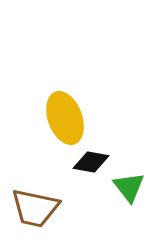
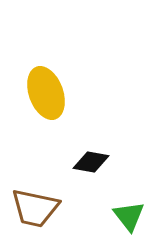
yellow ellipse: moved 19 px left, 25 px up
green triangle: moved 29 px down
